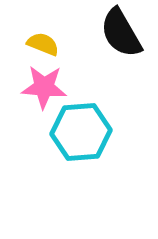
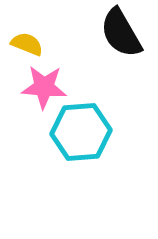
yellow semicircle: moved 16 px left
